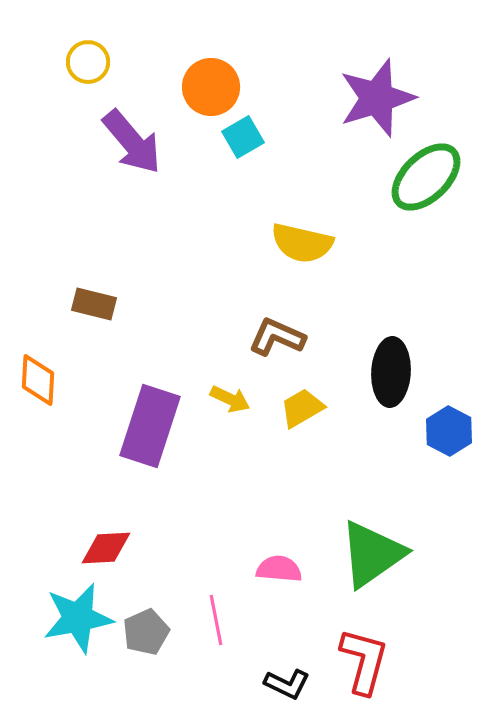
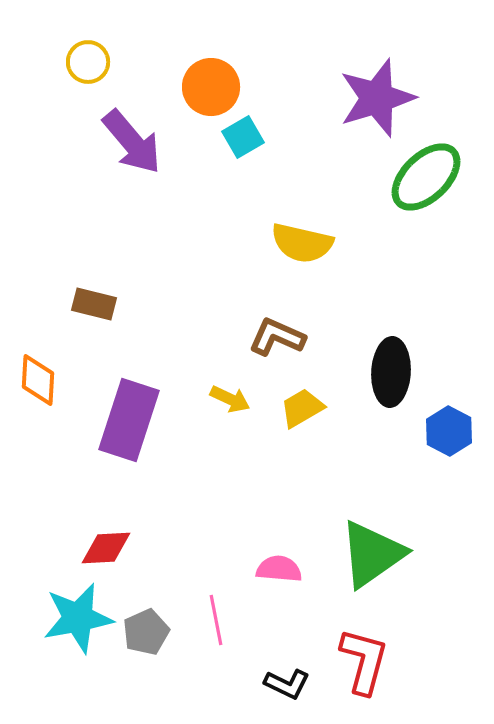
purple rectangle: moved 21 px left, 6 px up
